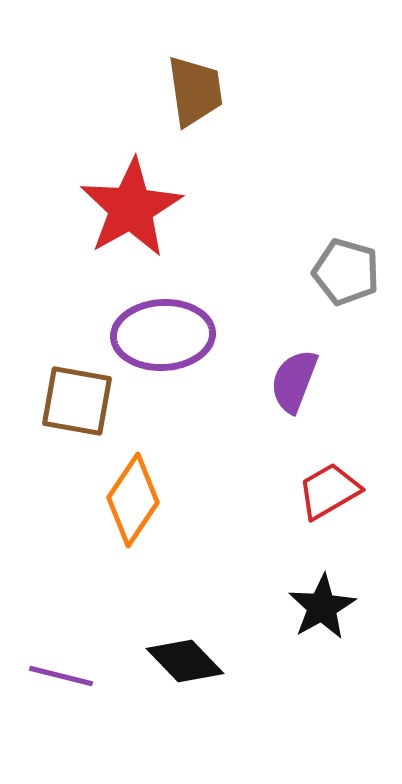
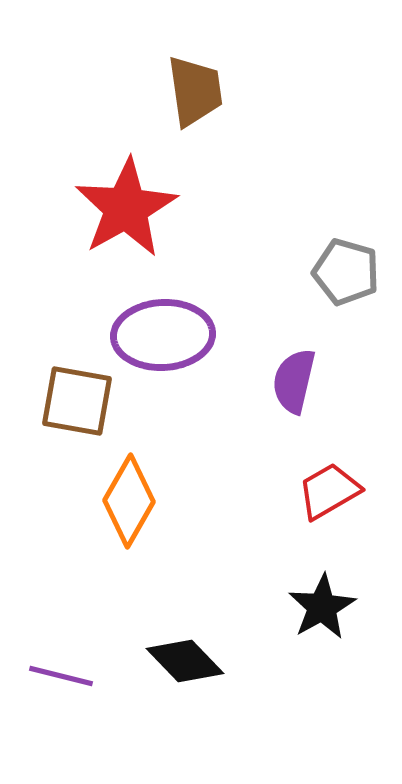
red star: moved 5 px left
purple semicircle: rotated 8 degrees counterclockwise
orange diamond: moved 4 px left, 1 px down; rotated 4 degrees counterclockwise
